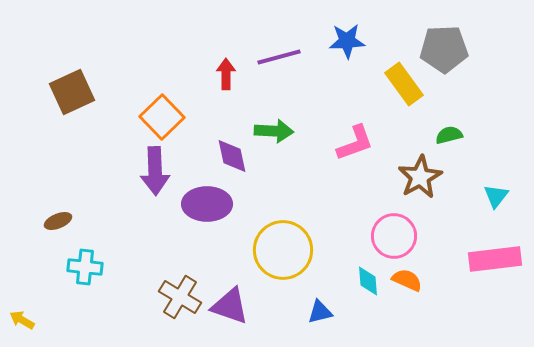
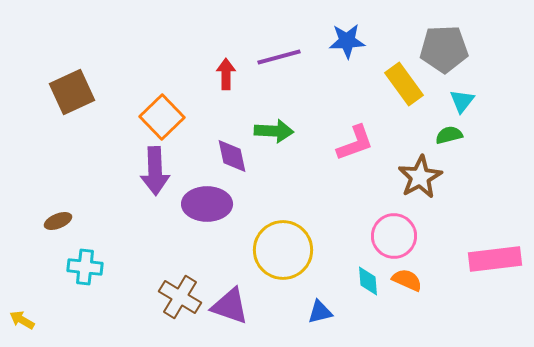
cyan triangle: moved 34 px left, 95 px up
